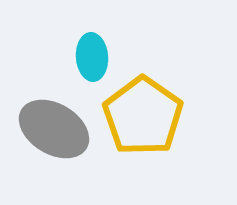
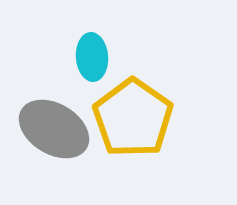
yellow pentagon: moved 10 px left, 2 px down
